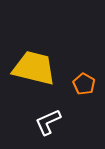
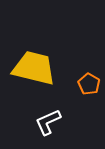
orange pentagon: moved 5 px right
